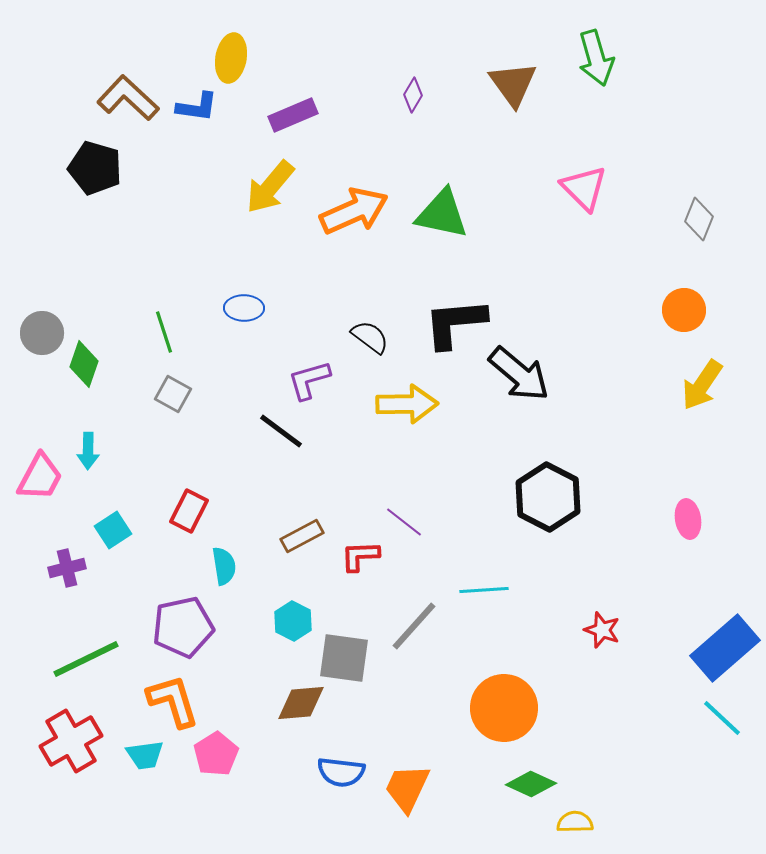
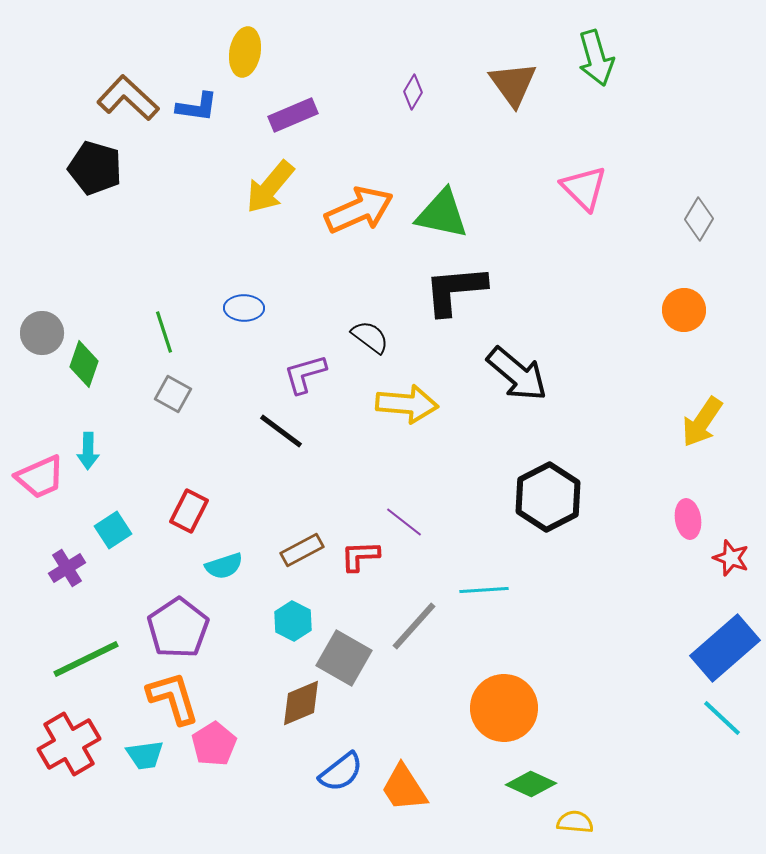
yellow ellipse at (231, 58): moved 14 px right, 6 px up
purple diamond at (413, 95): moved 3 px up
orange arrow at (354, 211): moved 5 px right, 1 px up
gray diamond at (699, 219): rotated 9 degrees clockwise
black L-shape at (455, 323): moved 33 px up
black arrow at (519, 374): moved 2 px left
purple L-shape at (309, 380): moved 4 px left, 6 px up
yellow arrow at (702, 385): moved 37 px down
yellow arrow at (407, 404): rotated 6 degrees clockwise
pink trapezoid at (40, 477): rotated 38 degrees clockwise
black hexagon at (548, 497): rotated 6 degrees clockwise
brown rectangle at (302, 536): moved 14 px down
cyan semicircle at (224, 566): rotated 81 degrees clockwise
purple cross at (67, 568): rotated 18 degrees counterclockwise
purple pentagon at (183, 627): moved 5 px left, 1 px down; rotated 22 degrees counterclockwise
red star at (602, 630): moved 129 px right, 72 px up
gray square at (344, 658): rotated 22 degrees clockwise
orange L-shape at (173, 701): moved 3 px up
brown diamond at (301, 703): rotated 18 degrees counterclockwise
red cross at (71, 741): moved 2 px left, 3 px down
pink pentagon at (216, 754): moved 2 px left, 10 px up
blue semicircle at (341, 772): rotated 45 degrees counterclockwise
orange trapezoid at (407, 788): moved 3 px left; rotated 58 degrees counterclockwise
yellow semicircle at (575, 822): rotated 6 degrees clockwise
